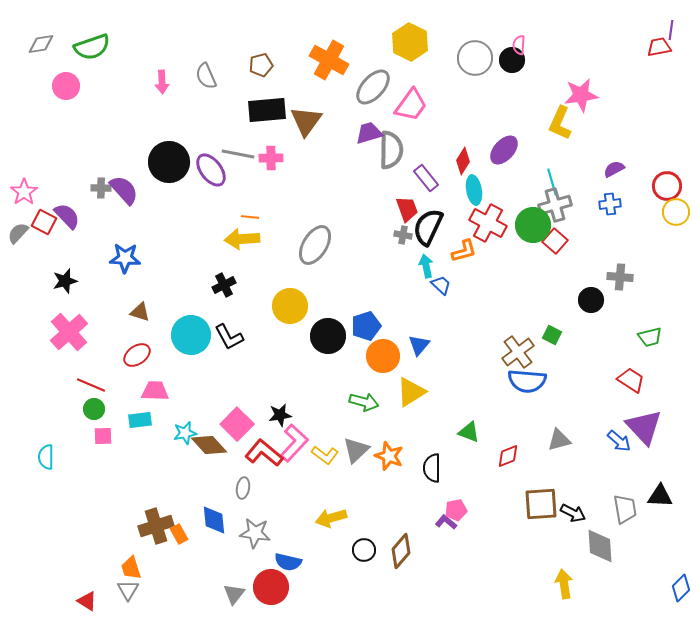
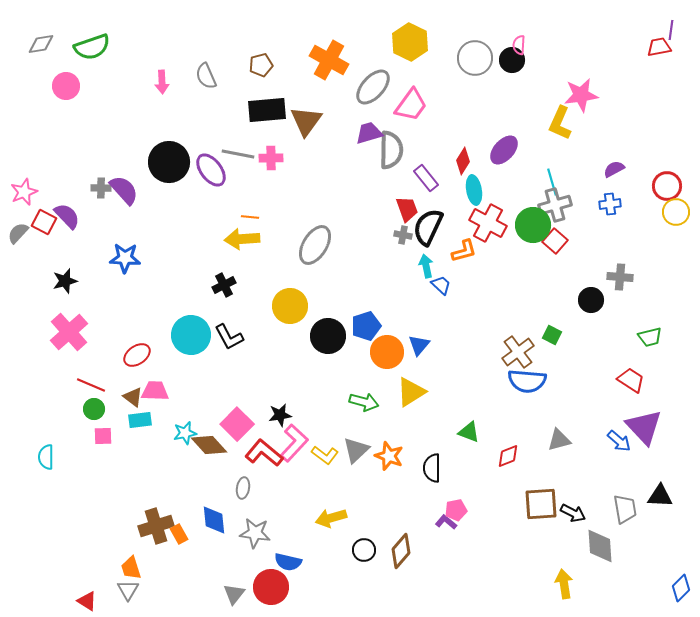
pink star at (24, 192): rotated 12 degrees clockwise
brown triangle at (140, 312): moved 7 px left, 85 px down; rotated 20 degrees clockwise
orange circle at (383, 356): moved 4 px right, 4 px up
